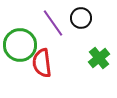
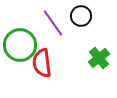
black circle: moved 2 px up
